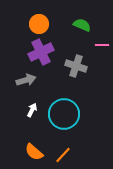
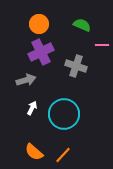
white arrow: moved 2 px up
